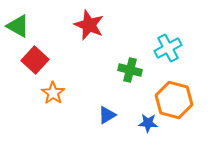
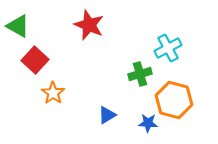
green cross: moved 10 px right, 4 px down; rotated 30 degrees counterclockwise
